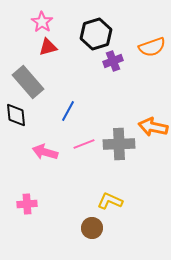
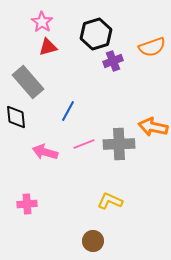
black diamond: moved 2 px down
brown circle: moved 1 px right, 13 px down
